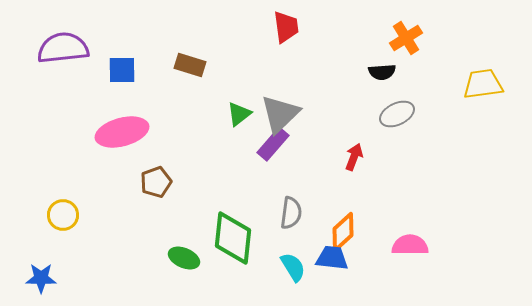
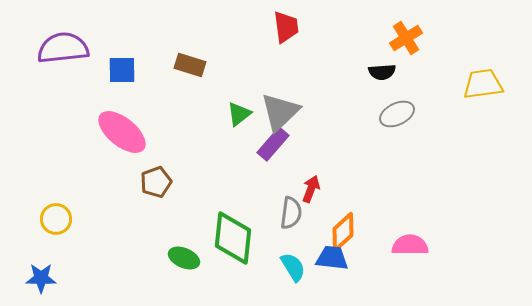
gray triangle: moved 2 px up
pink ellipse: rotated 54 degrees clockwise
red arrow: moved 43 px left, 32 px down
yellow circle: moved 7 px left, 4 px down
